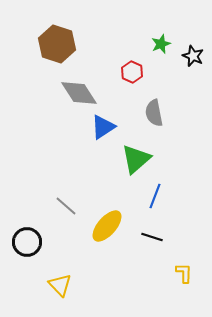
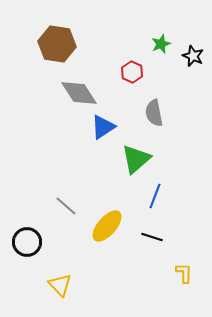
brown hexagon: rotated 9 degrees counterclockwise
